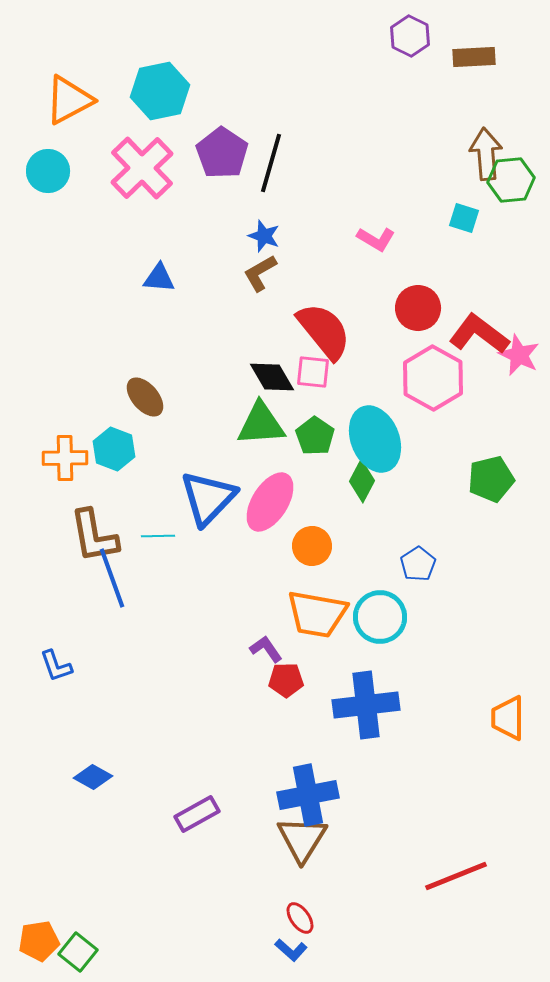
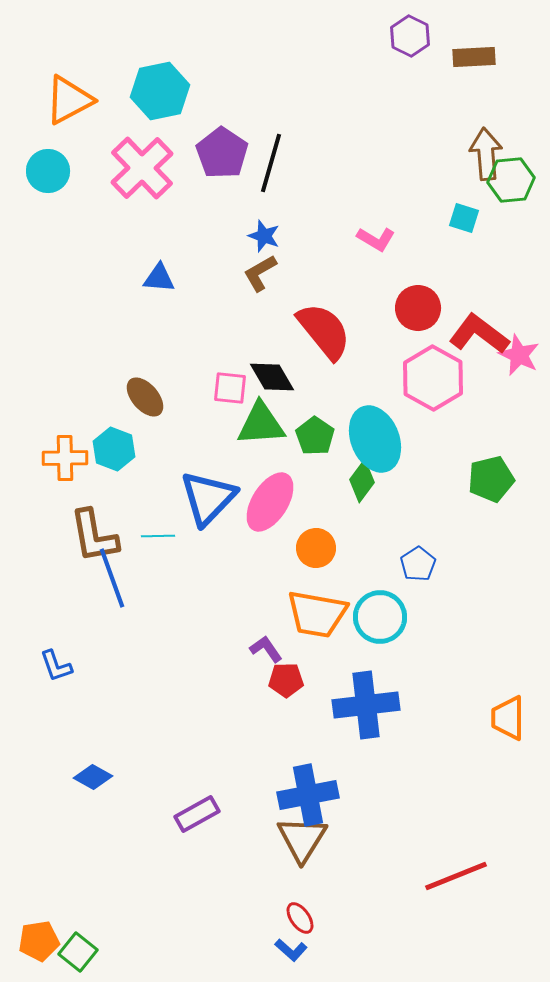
pink square at (313, 372): moved 83 px left, 16 px down
green diamond at (362, 481): rotated 9 degrees clockwise
orange circle at (312, 546): moved 4 px right, 2 px down
